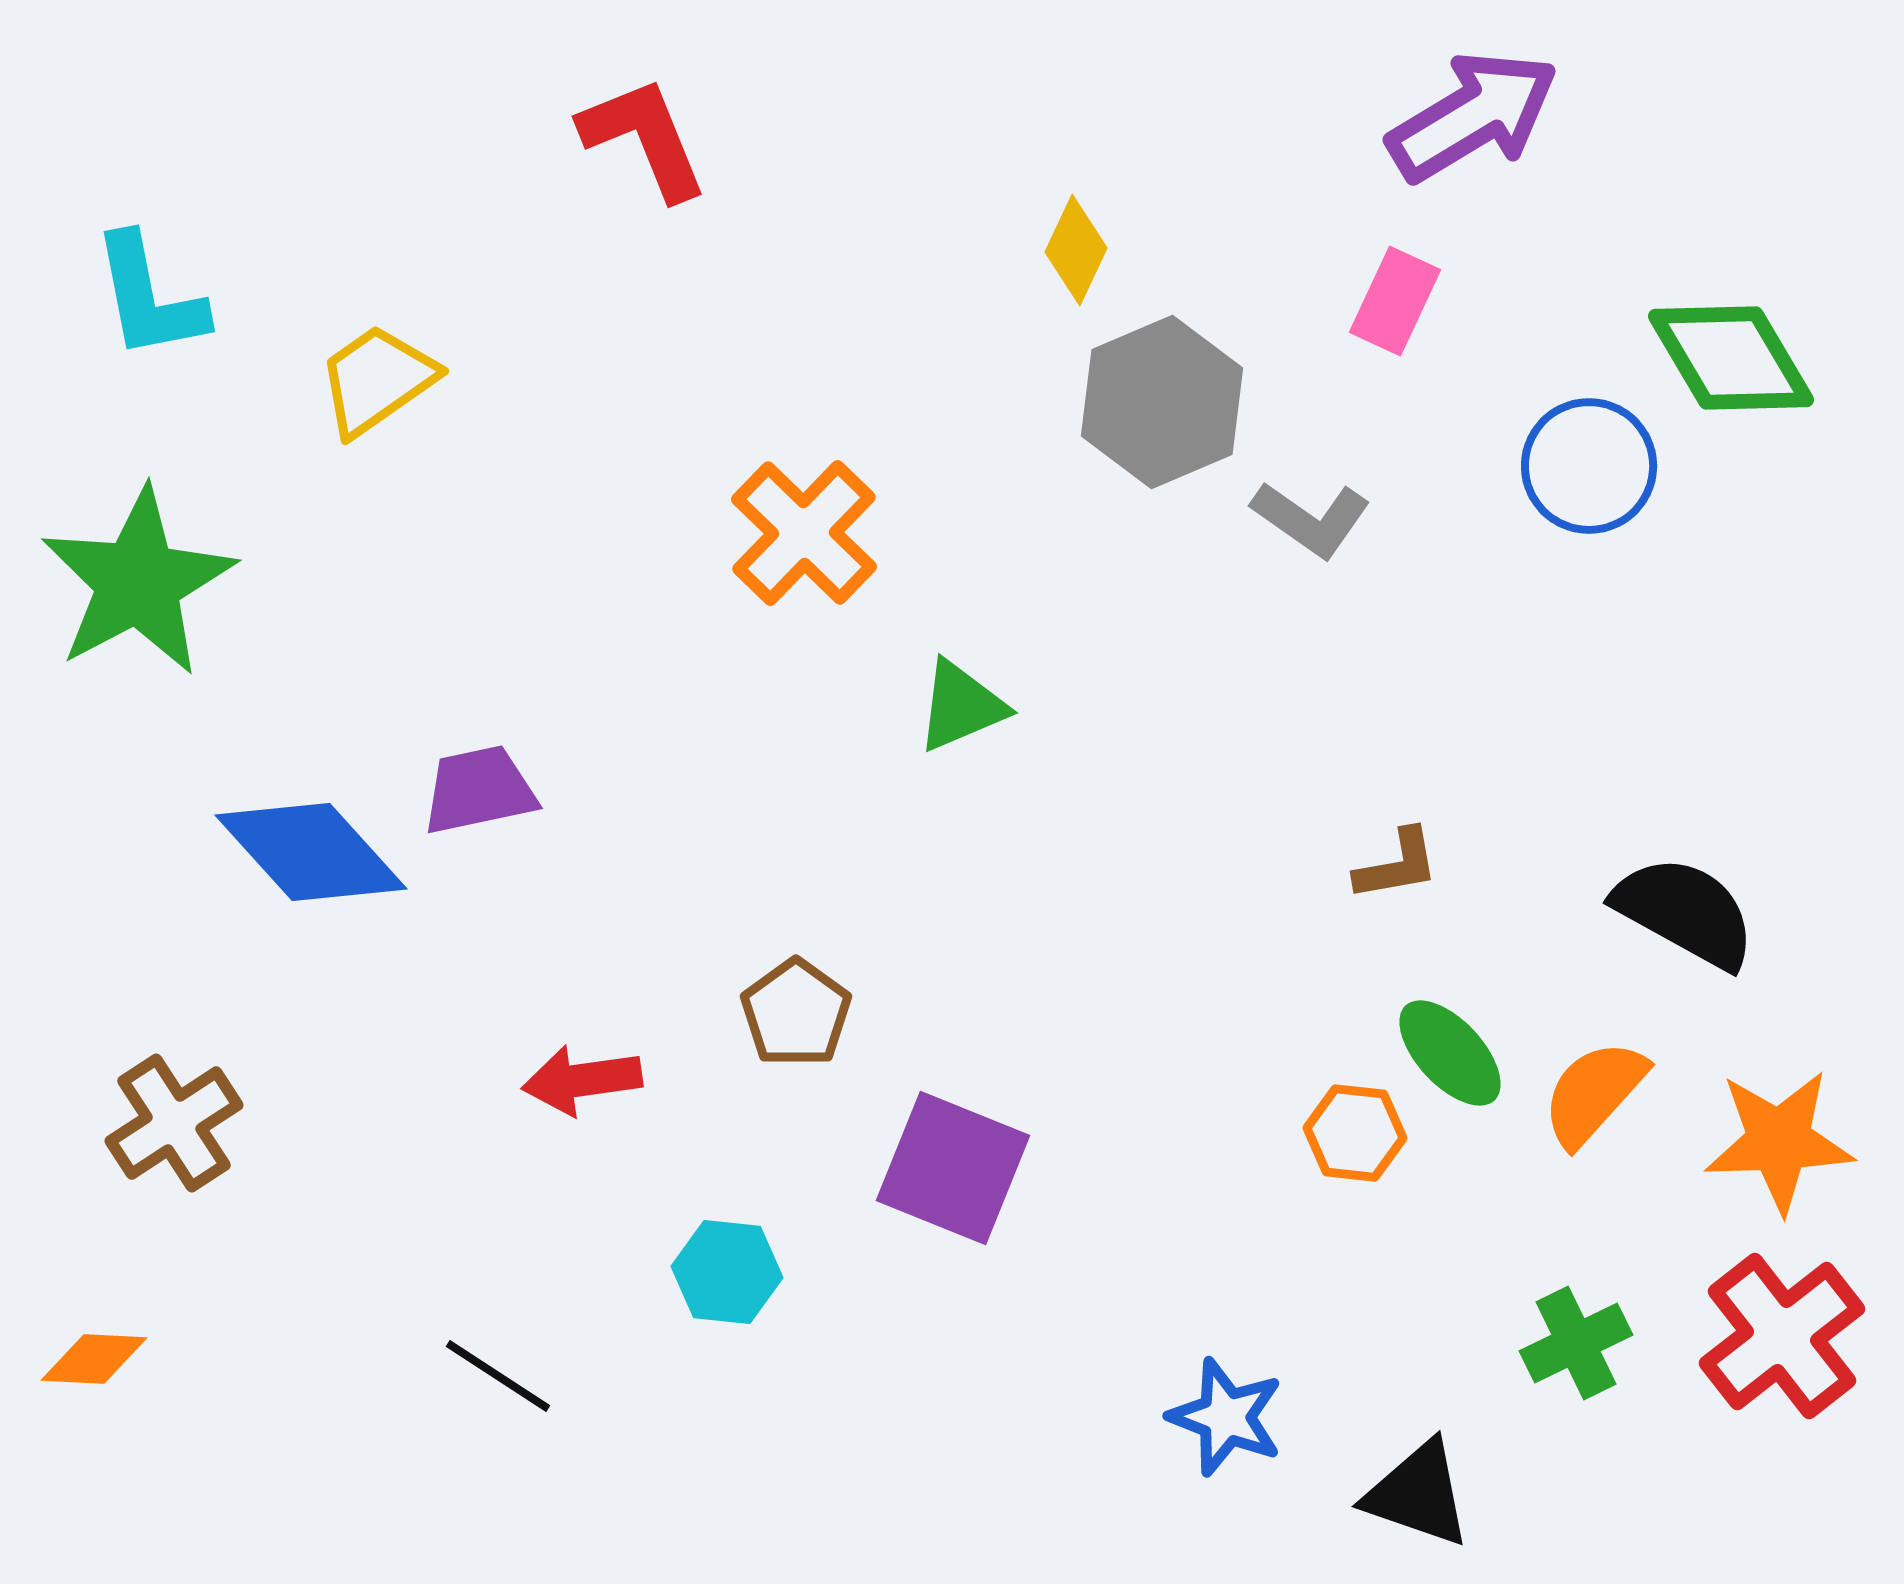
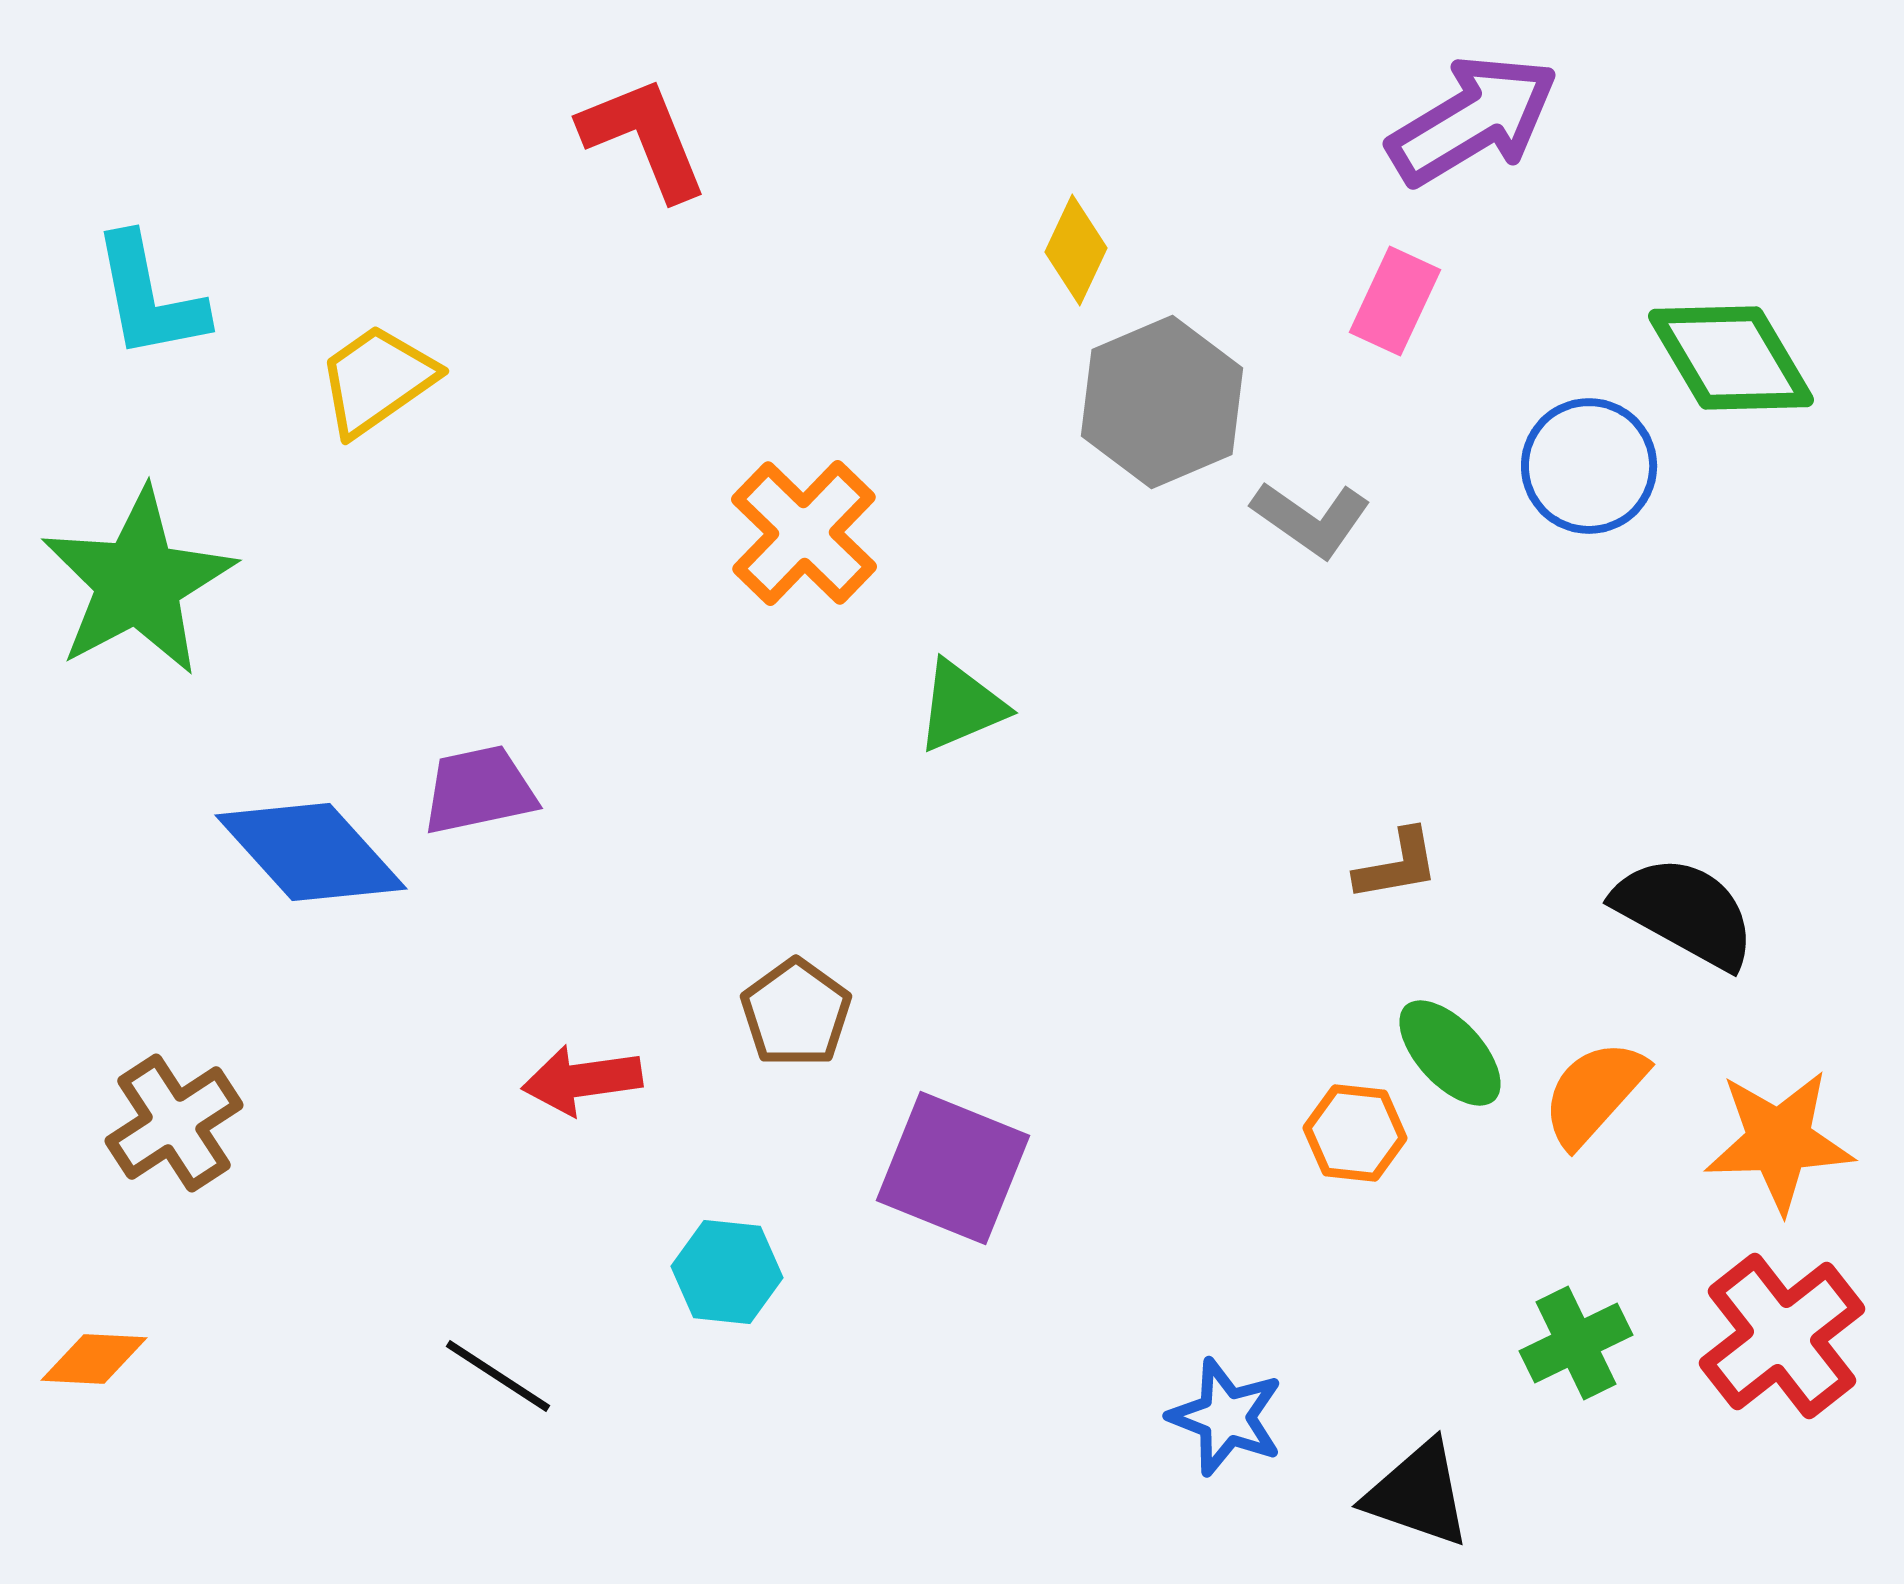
purple arrow: moved 4 px down
